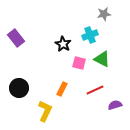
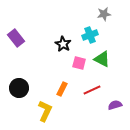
red line: moved 3 px left
